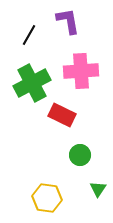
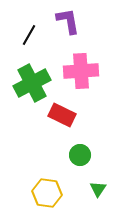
yellow hexagon: moved 5 px up
